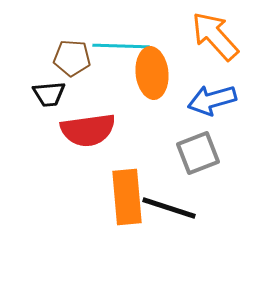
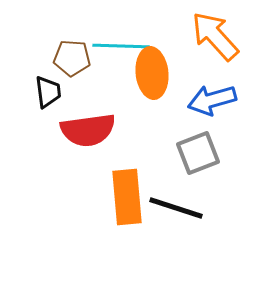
black trapezoid: moved 1 px left, 2 px up; rotated 92 degrees counterclockwise
black line: moved 7 px right
